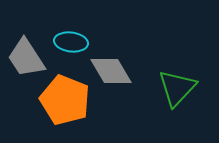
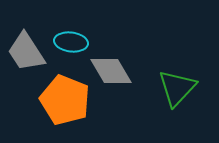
gray trapezoid: moved 6 px up
